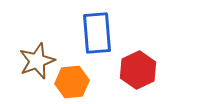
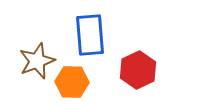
blue rectangle: moved 7 px left, 2 px down
orange hexagon: rotated 8 degrees clockwise
